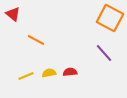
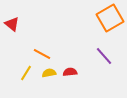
red triangle: moved 1 px left, 10 px down
orange square: rotated 32 degrees clockwise
orange line: moved 6 px right, 14 px down
purple line: moved 3 px down
yellow line: moved 3 px up; rotated 35 degrees counterclockwise
